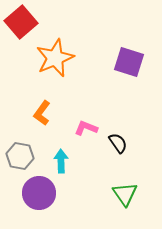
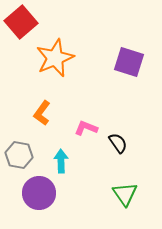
gray hexagon: moved 1 px left, 1 px up
